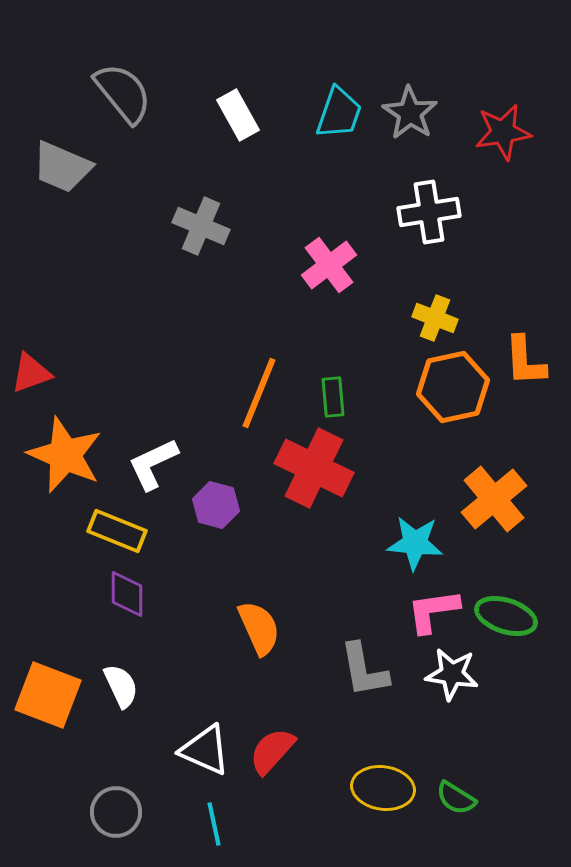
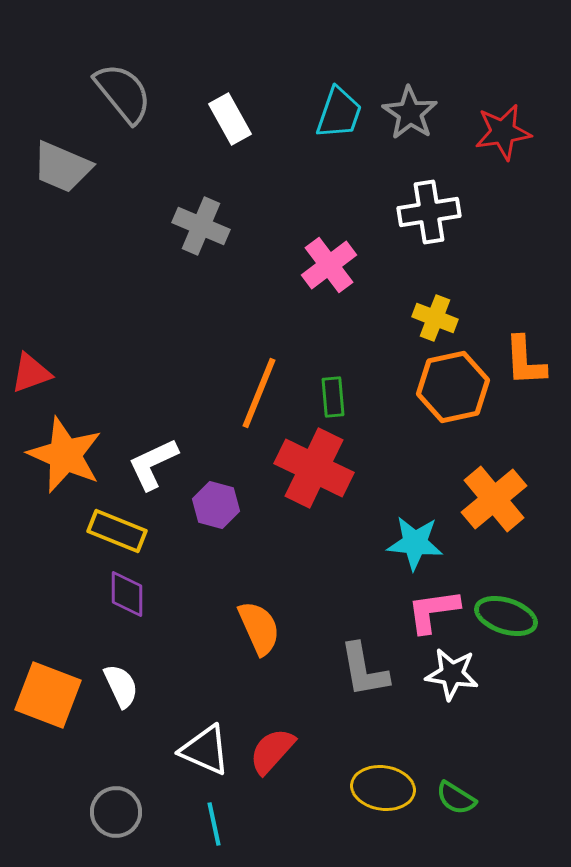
white rectangle: moved 8 px left, 4 px down
